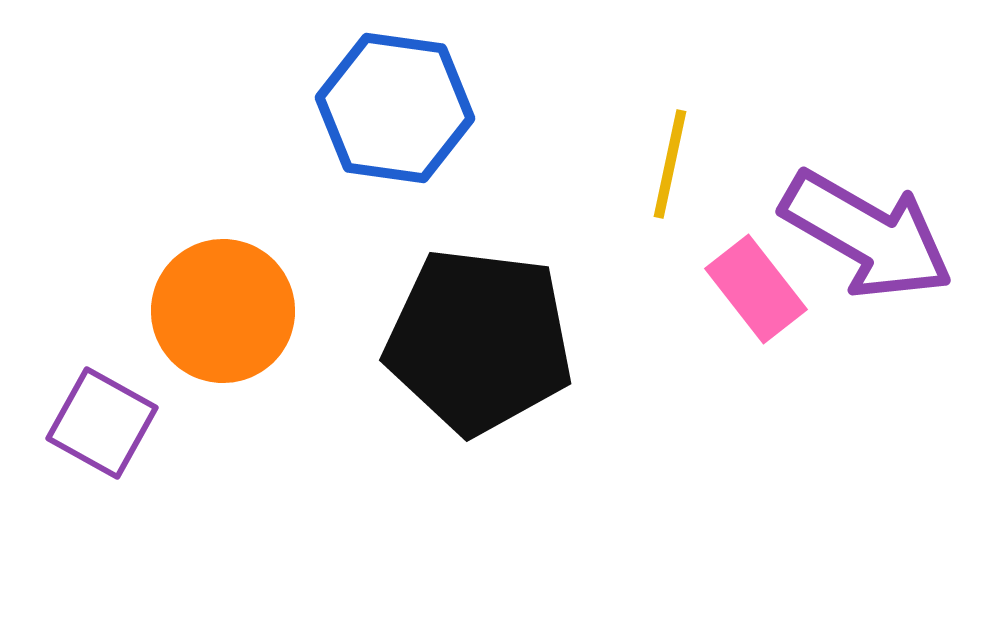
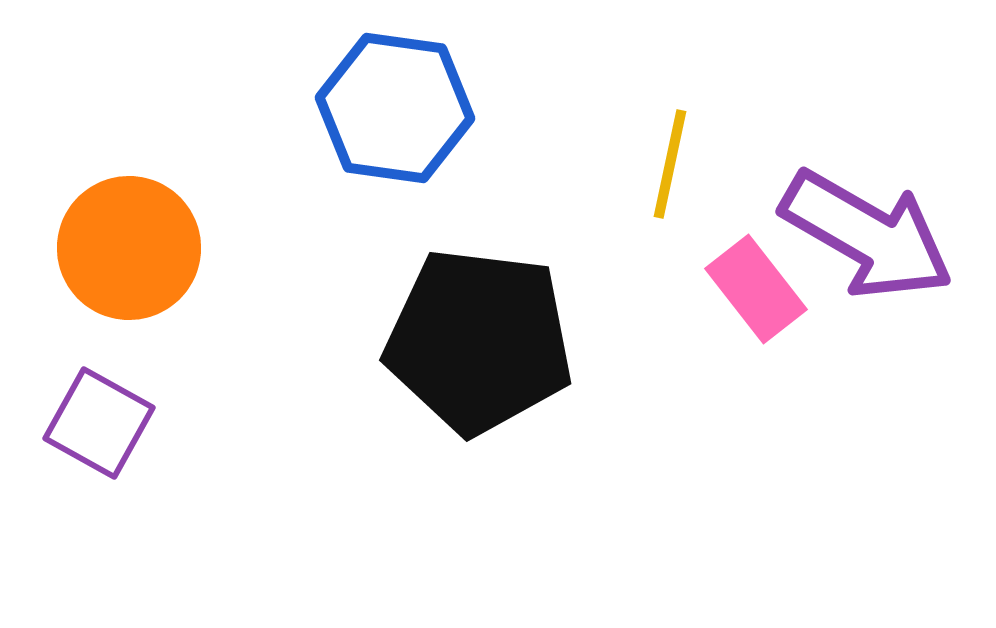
orange circle: moved 94 px left, 63 px up
purple square: moved 3 px left
